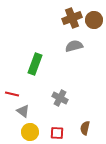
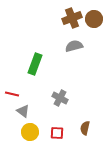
brown circle: moved 1 px up
